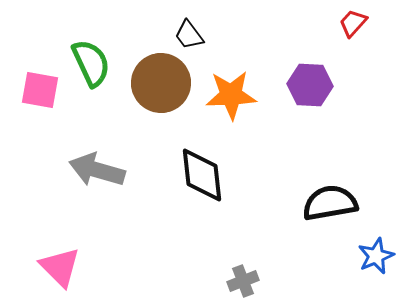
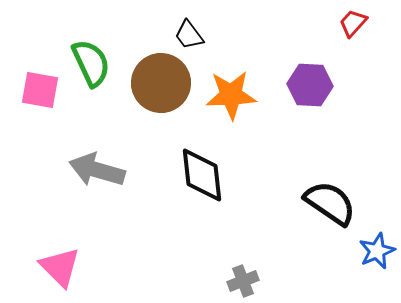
black semicircle: rotated 44 degrees clockwise
blue star: moved 1 px right, 5 px up
